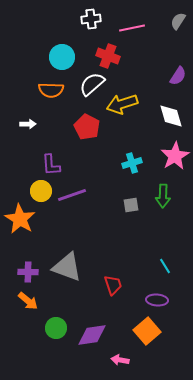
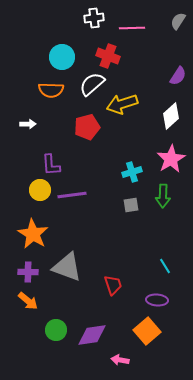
white cross: moved 3 px right, 1 px up
pink line: rotated 10 degrees clockwise
white diamond: rotated 64 degrees clockwise
red pentagon: rotated 30 degrees clockwise
pink star: moved 4 px left, 3 px down
cyan cross: moved 9 px down
yellow circle: moved 1 px left, 1 px up
purple line: rotated 12 degrees clockwise
orange star: moved 13 px right, 15 px down
green circle: moved 2 px down
